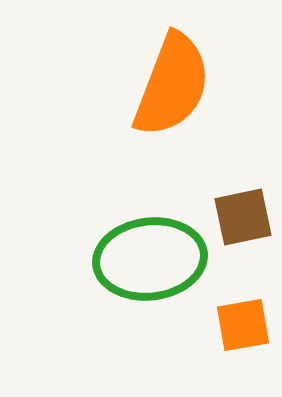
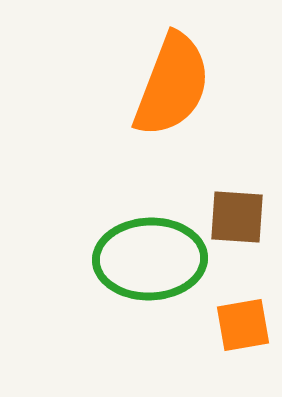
brown square: moved 6 px left; rotated 16 degrees clockwise
green ellipse: rotated 5 degrees clockwise
